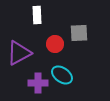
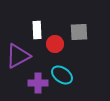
white rectangle: moved 15 px down
gray square: moved 1 px up
purple triangle: moved 1 px left, 3 px down
